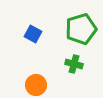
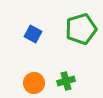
green cross: moved 8 px left, 17 px down; rotated 30 degrees counterclockwise
orange circle: moved 2 px left, 2 px up
